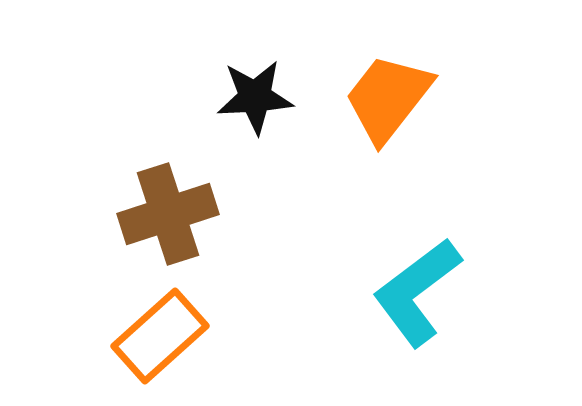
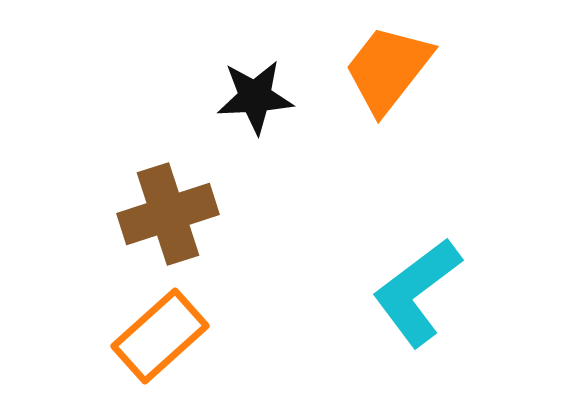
orange trapezoid: moved 29 px up
